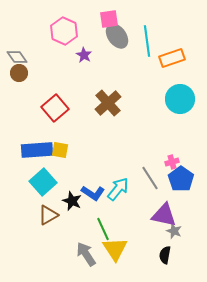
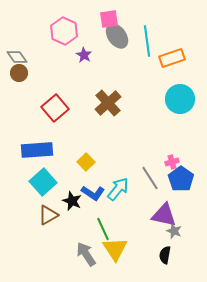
yellow square: moved 26 px right, 12 px down; rotated 36 degrees clockwise
